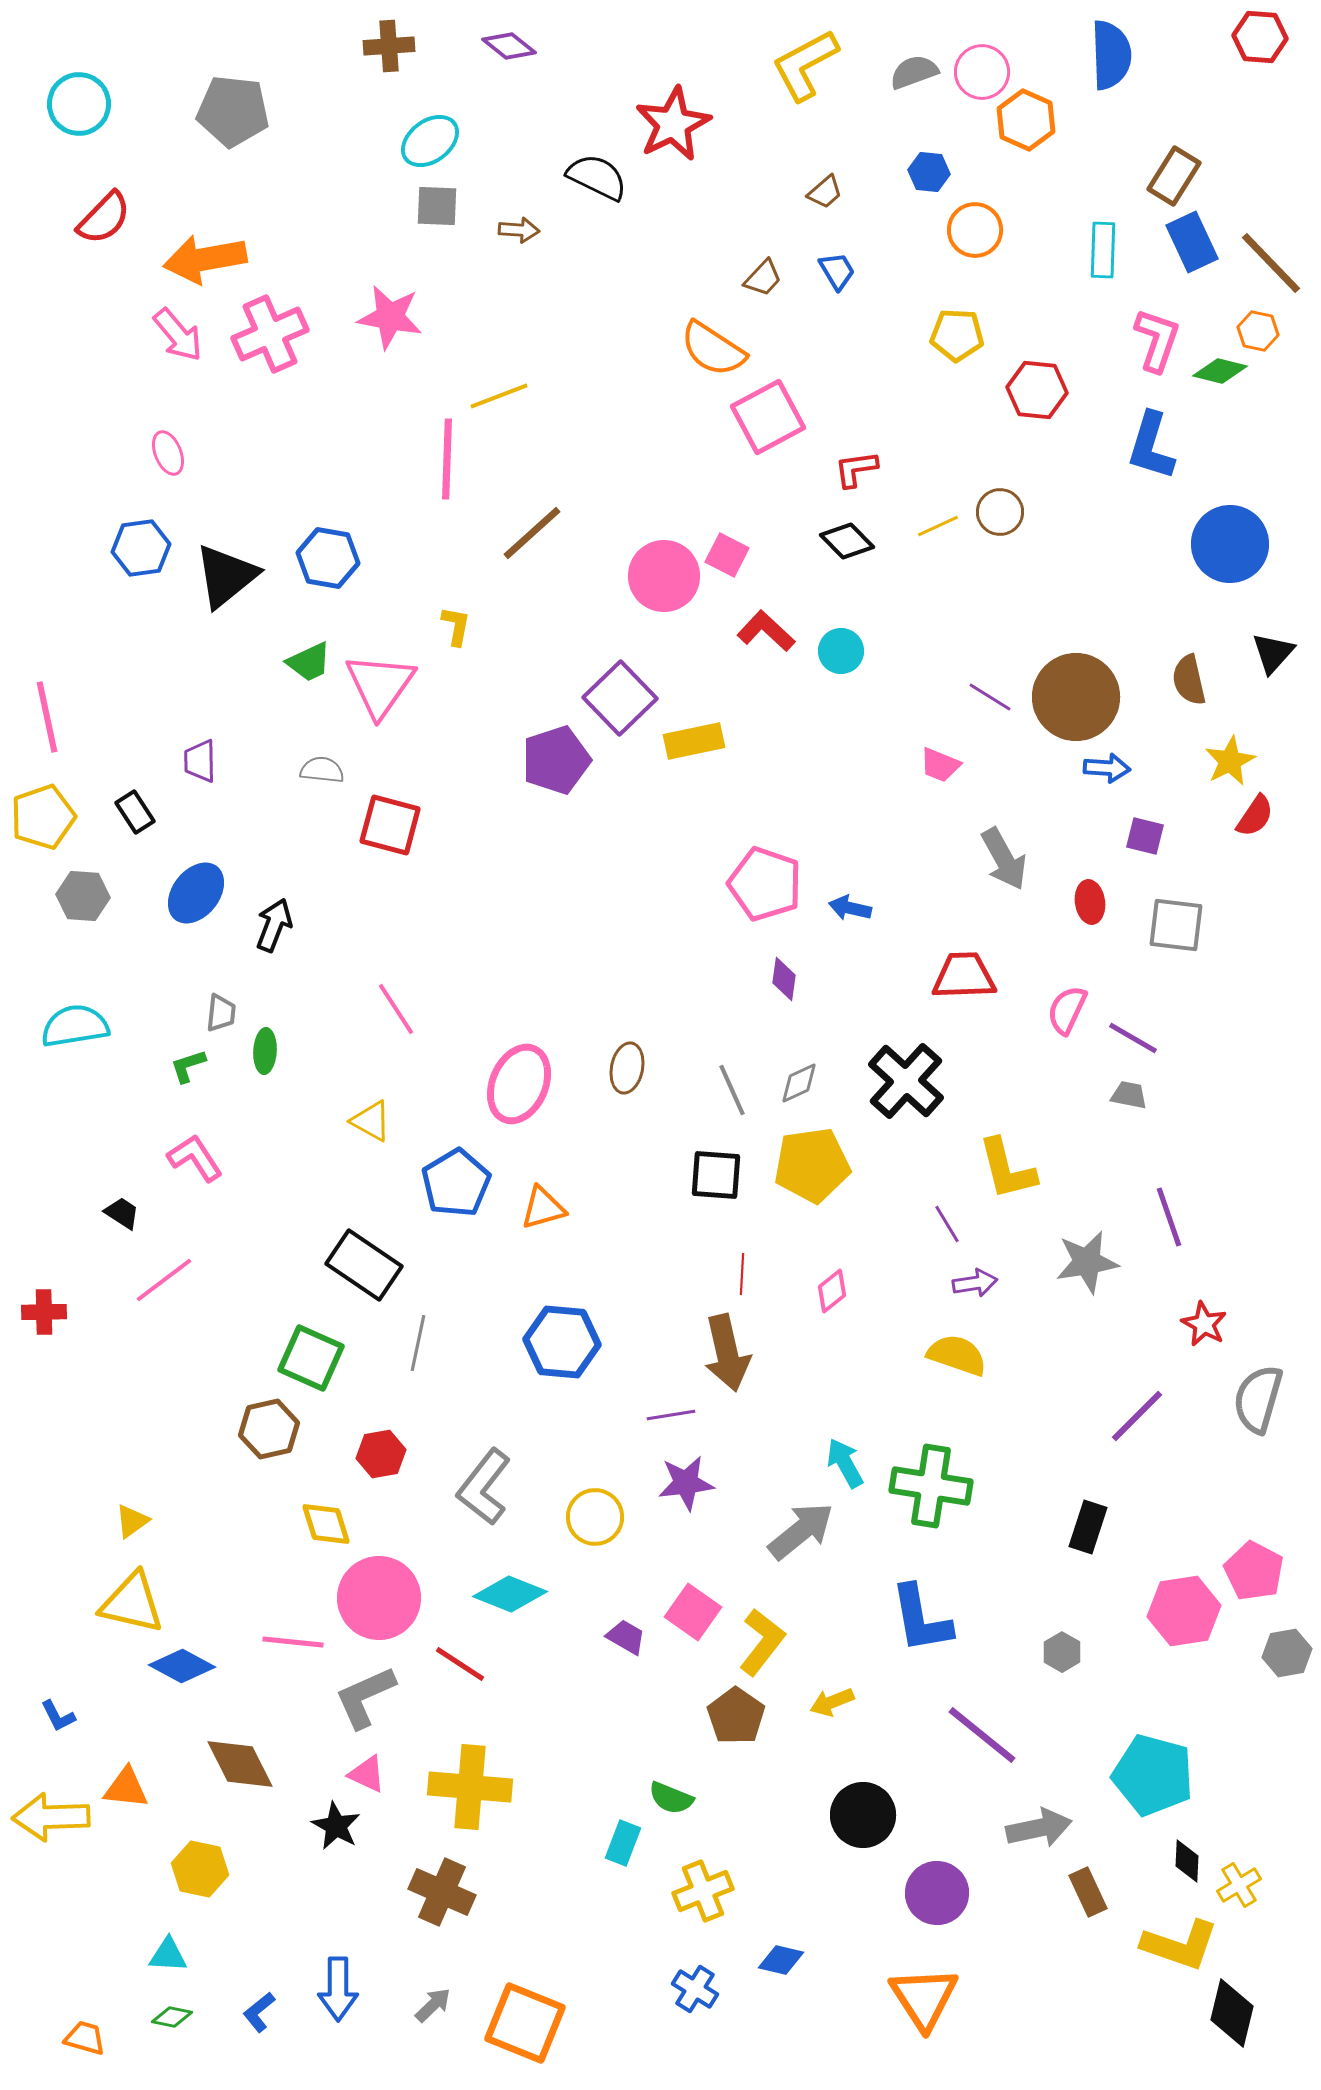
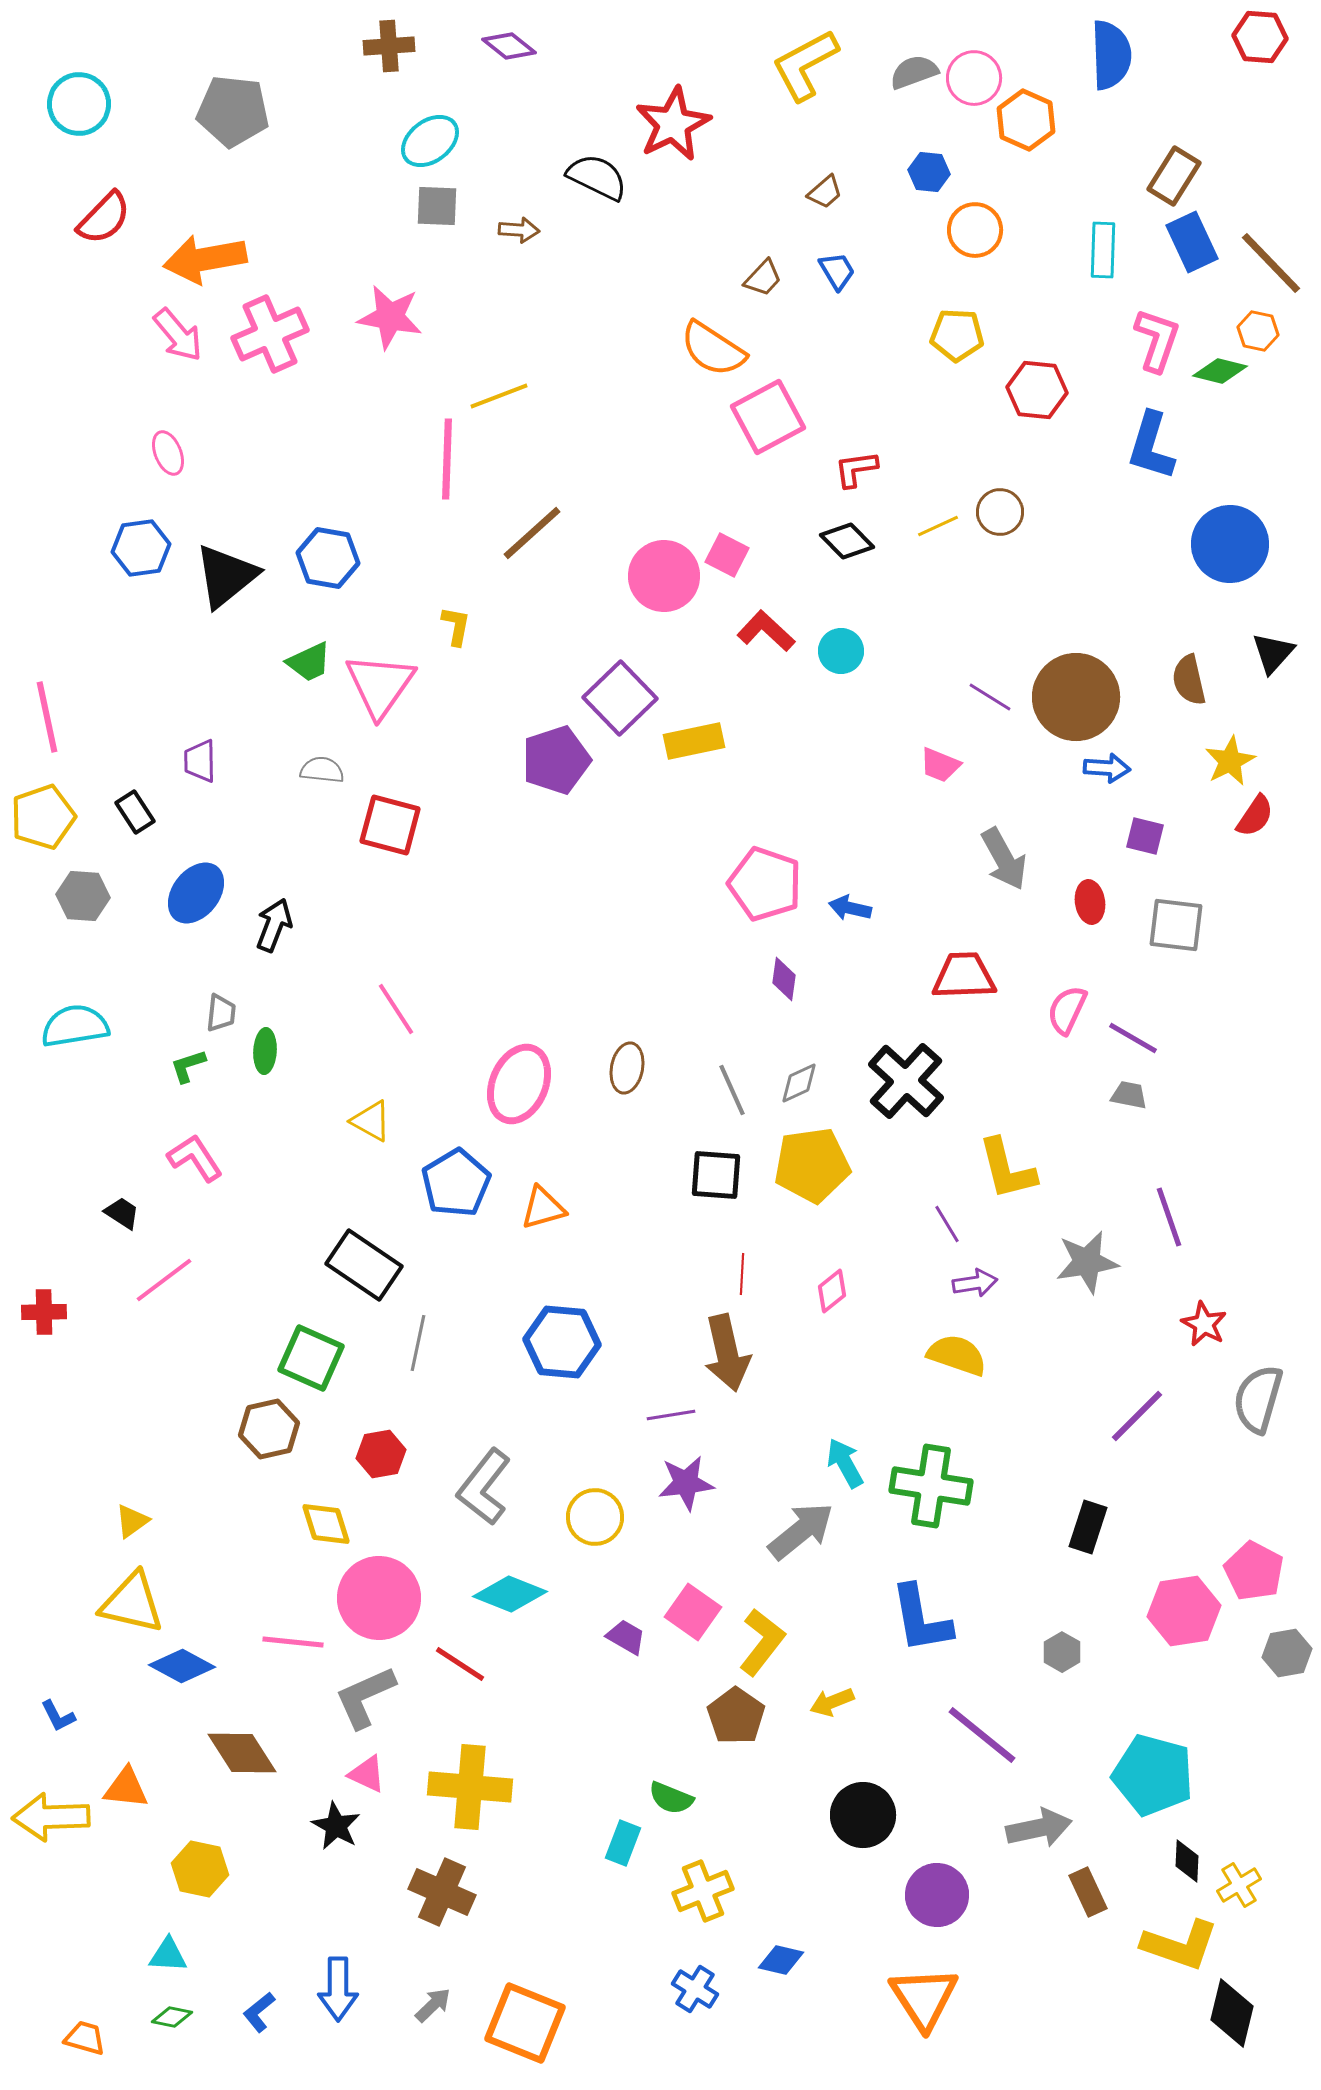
pink circle at (982, 72): moved 8 px left, 6 px down
brown diamond at (240, 1764): moved 2 px right, 11 px up; rotated 6 degrees counterclockwise
purple circle at (937, 1893): moved 2 px down
